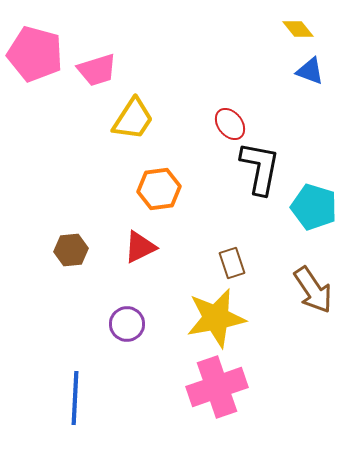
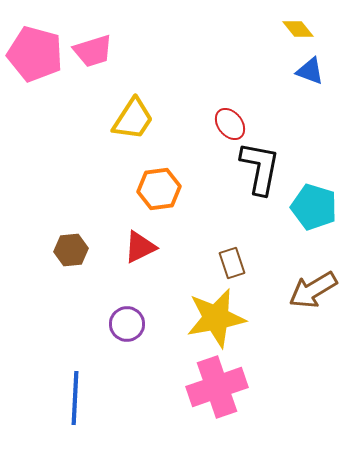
pink trapezoid: moved 4 px left, 19 px up
brown arrow: rotated 93 degrees clockwise
